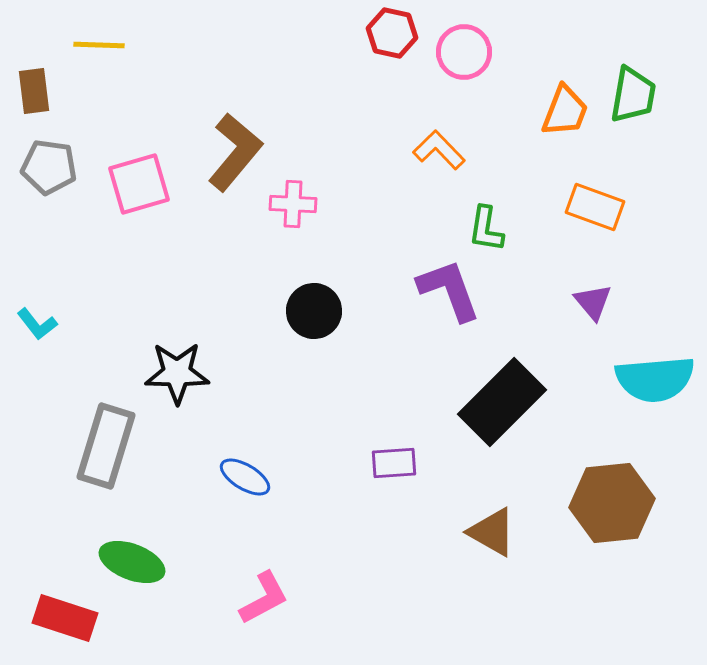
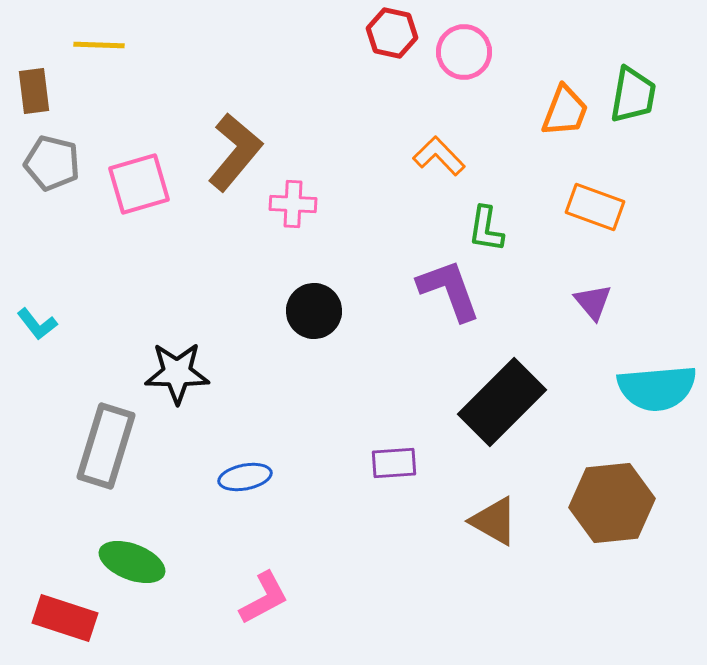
orange L-shape: moved 6 px down
gray pentagon: moved 3 px right, 4 px up; rotated 6 degrees clockwise
cyan semicircle: moved 2 px right, 9 px down
blue ellipse: rotated 42 degrees counterclockwise
brown triangle: moved 2 px right, 11 px up
